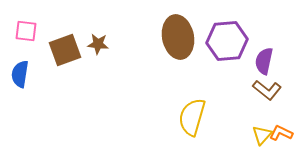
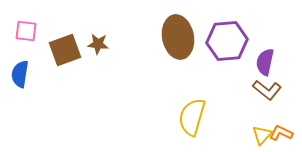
purple semicircle: moved 1 px right, 1 px down
